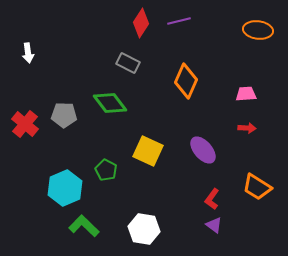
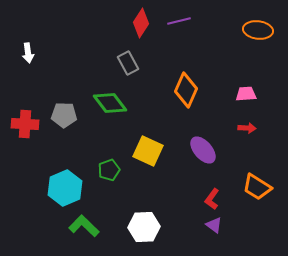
gray rectangle: rotated 35 degrees clockwise
orange diamond: moved 9 px down
red cross: rotated 36 degrees counterclockwise
green pentagon: moved 3 px right; rotated 25 degrees clockwise
white hexagon: moved 2 px up; rotated 12 degrees counterclockwise
